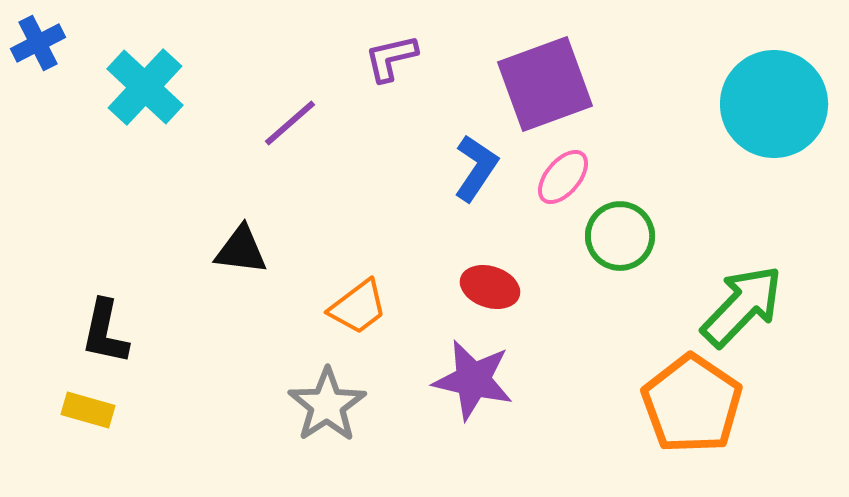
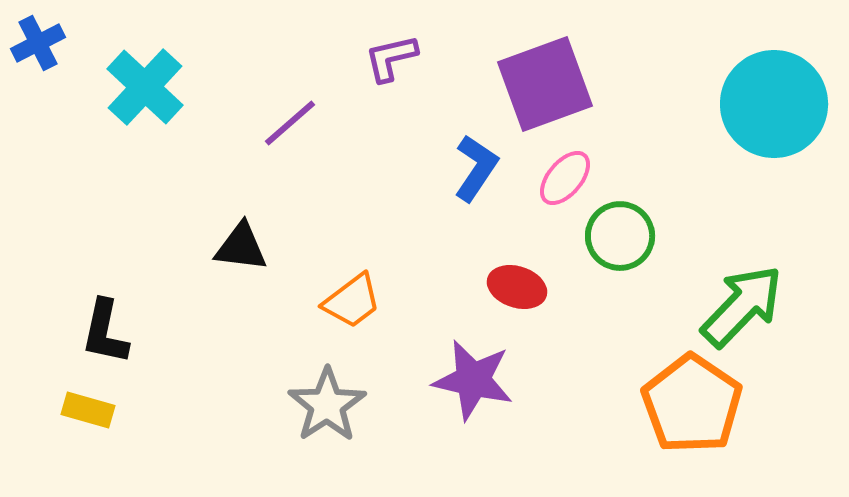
pink ellipse: moved 2 px right, 1 px down
black triangle: moved 3 px up
red ellipse: moved 27 px right
orange trapezoid: moved 6 px left, 6 px up
